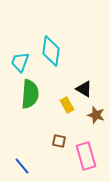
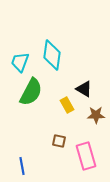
cyan diamond: moved 1 px right, 4 px down
green semicircle: moved 1 px right, 2 px up; rotated 24 degrees clockwise
brown star: rotated 18 degrees counterclockwise
blue line: rotated 30 degrees clockwise
